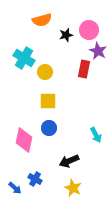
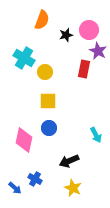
orange semicircle: rotated 54 degrees counterclockwise
